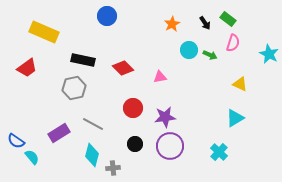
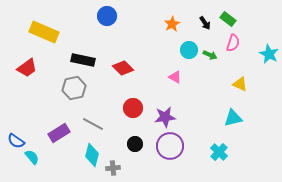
pink triangle: moved 15 px right; rotated 40 degrees clockwise
cyan triangle: moved 2 px left; rotated 18 degrees clockwise
